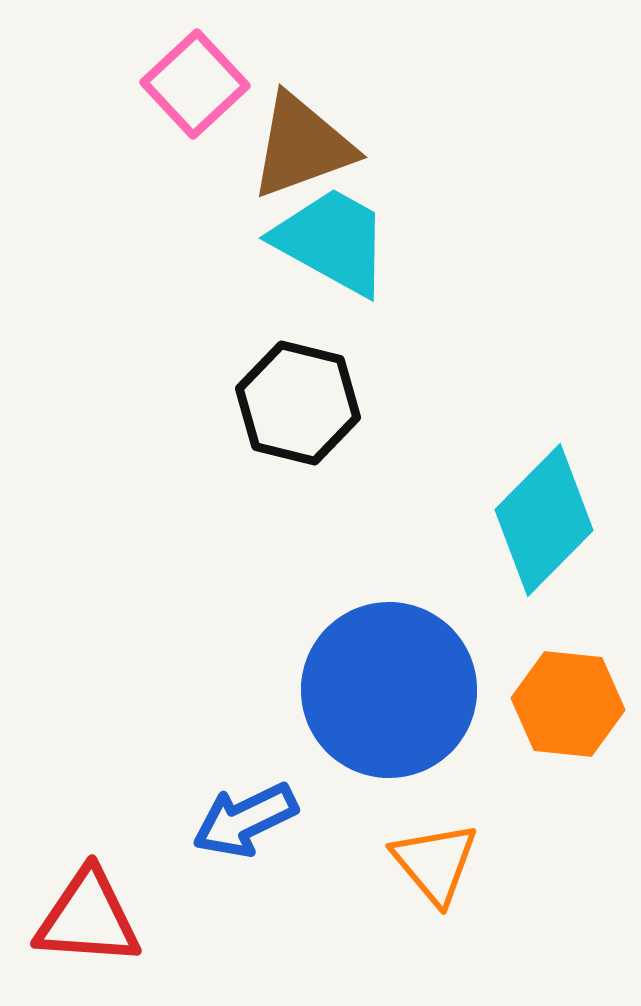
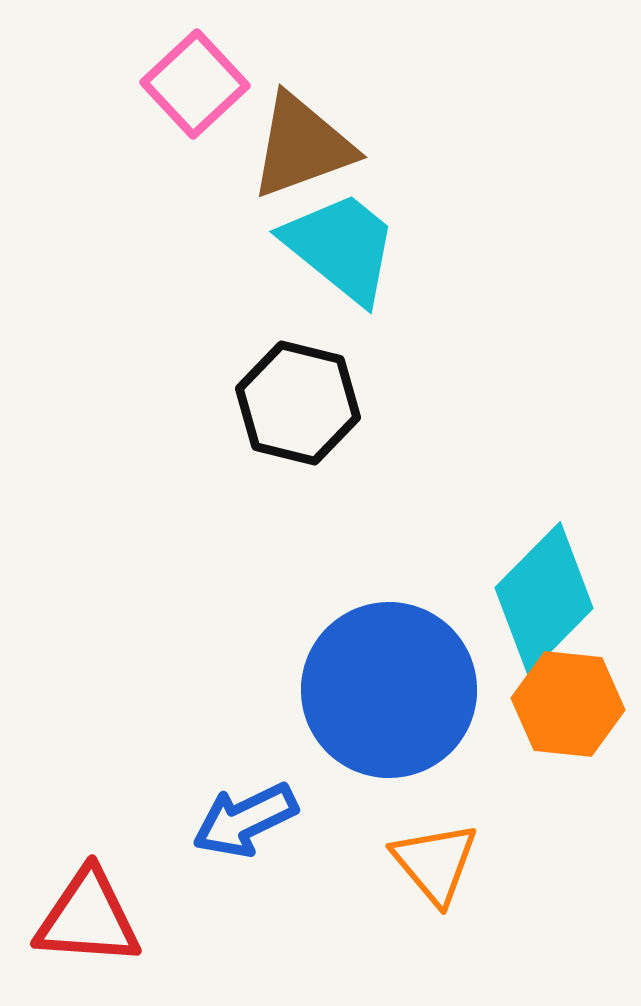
cyan trapezoid: moved 9 px right, 6 px down; rotated 10 degrees clockwise
cyan diamond: moved 78 px down
